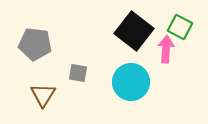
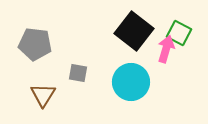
green square: moved 1 px left, 6 px down
pink arrow: rotated 12 degrees clockwise
